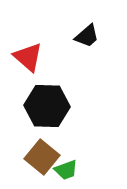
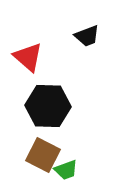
black trapezoid: rotated 20 degrees clockwise
black hexagon: moved 1 px right
brown square: moved 1 px right, 2 px up; rotated 12 degrees counterclockwise
